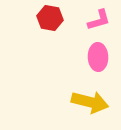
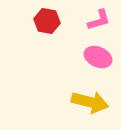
red hexagon: moved 3 px left, 3 px down
pink ellipse: rotated 64 degrees counterclockwise
